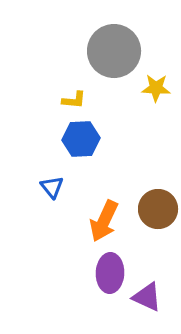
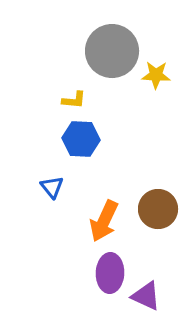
gray circle: moved 2 px left
yellow star: moved 13 px up
blue hexagon: rotated 6 degrees clockwise
purple triangle: moved 1 px left, 1 px up
